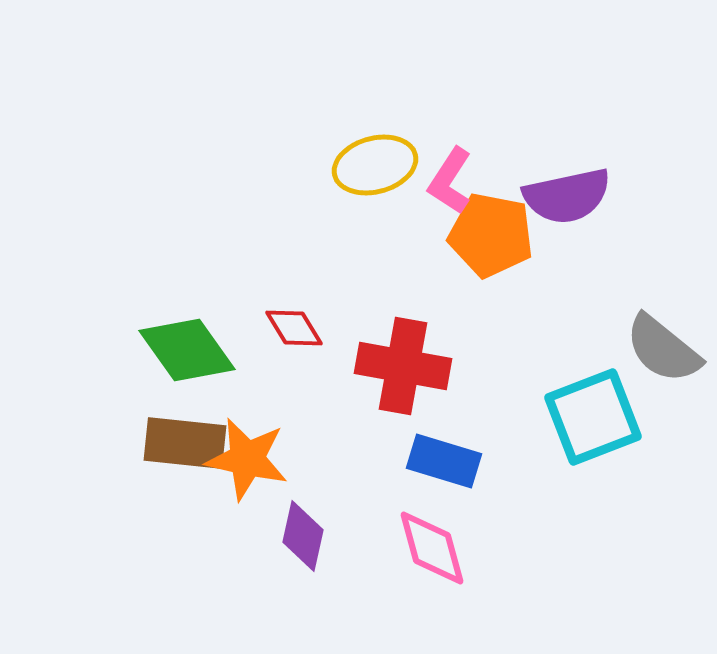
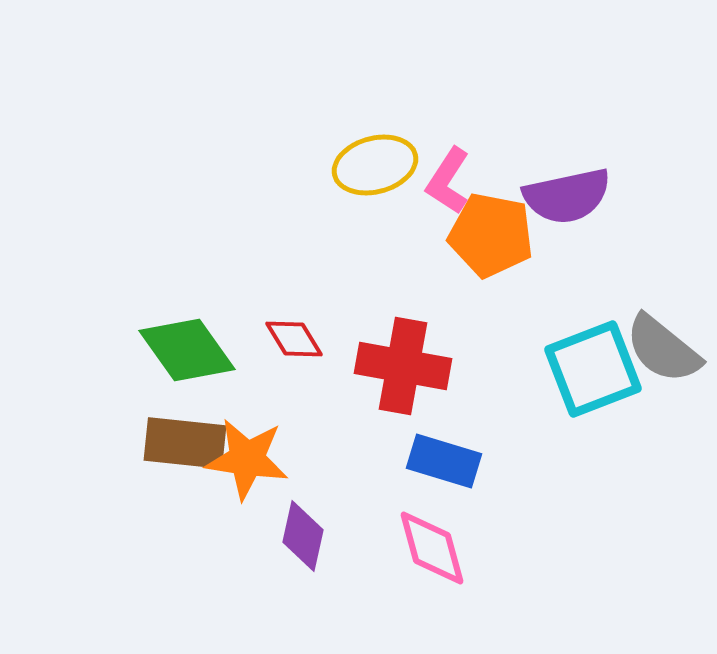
pink L-shape: moved 2 px left
red diamond: moved 11 px down
cyan square: moved 48 px up
orange star: rotated 4 degrees counterclockwise
